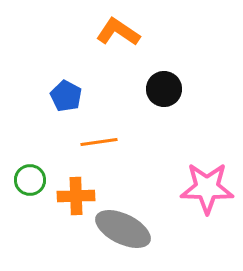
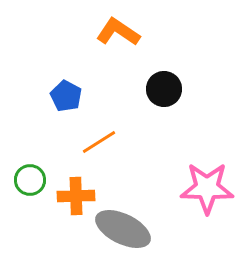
orange line: rotated 24 degrees counterclockwise
